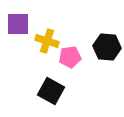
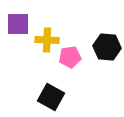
yellow cross: moved 1 px up; rotated 15 degrees counterclockwise
black square: moved 6 px down
